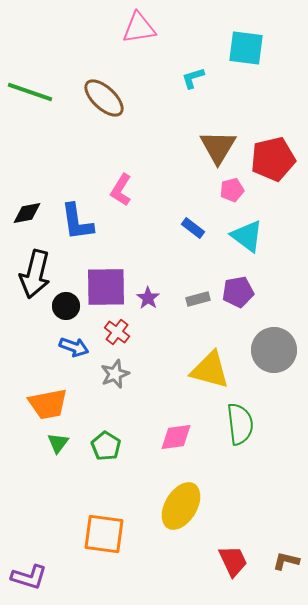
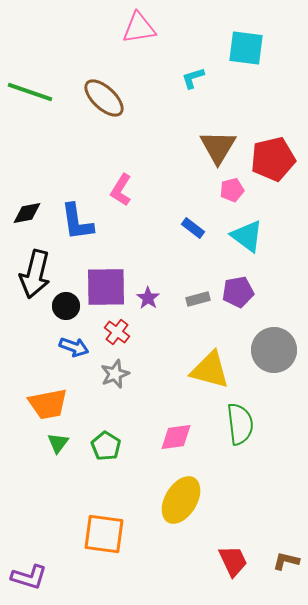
yellow ellipse: moved 6 px up
